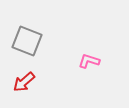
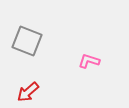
red arrow: moved 4 px right, 10 px down
